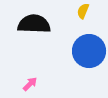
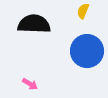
blue circle: moved 2 px left
pink arrow: rotated 77 degrees clockwise
